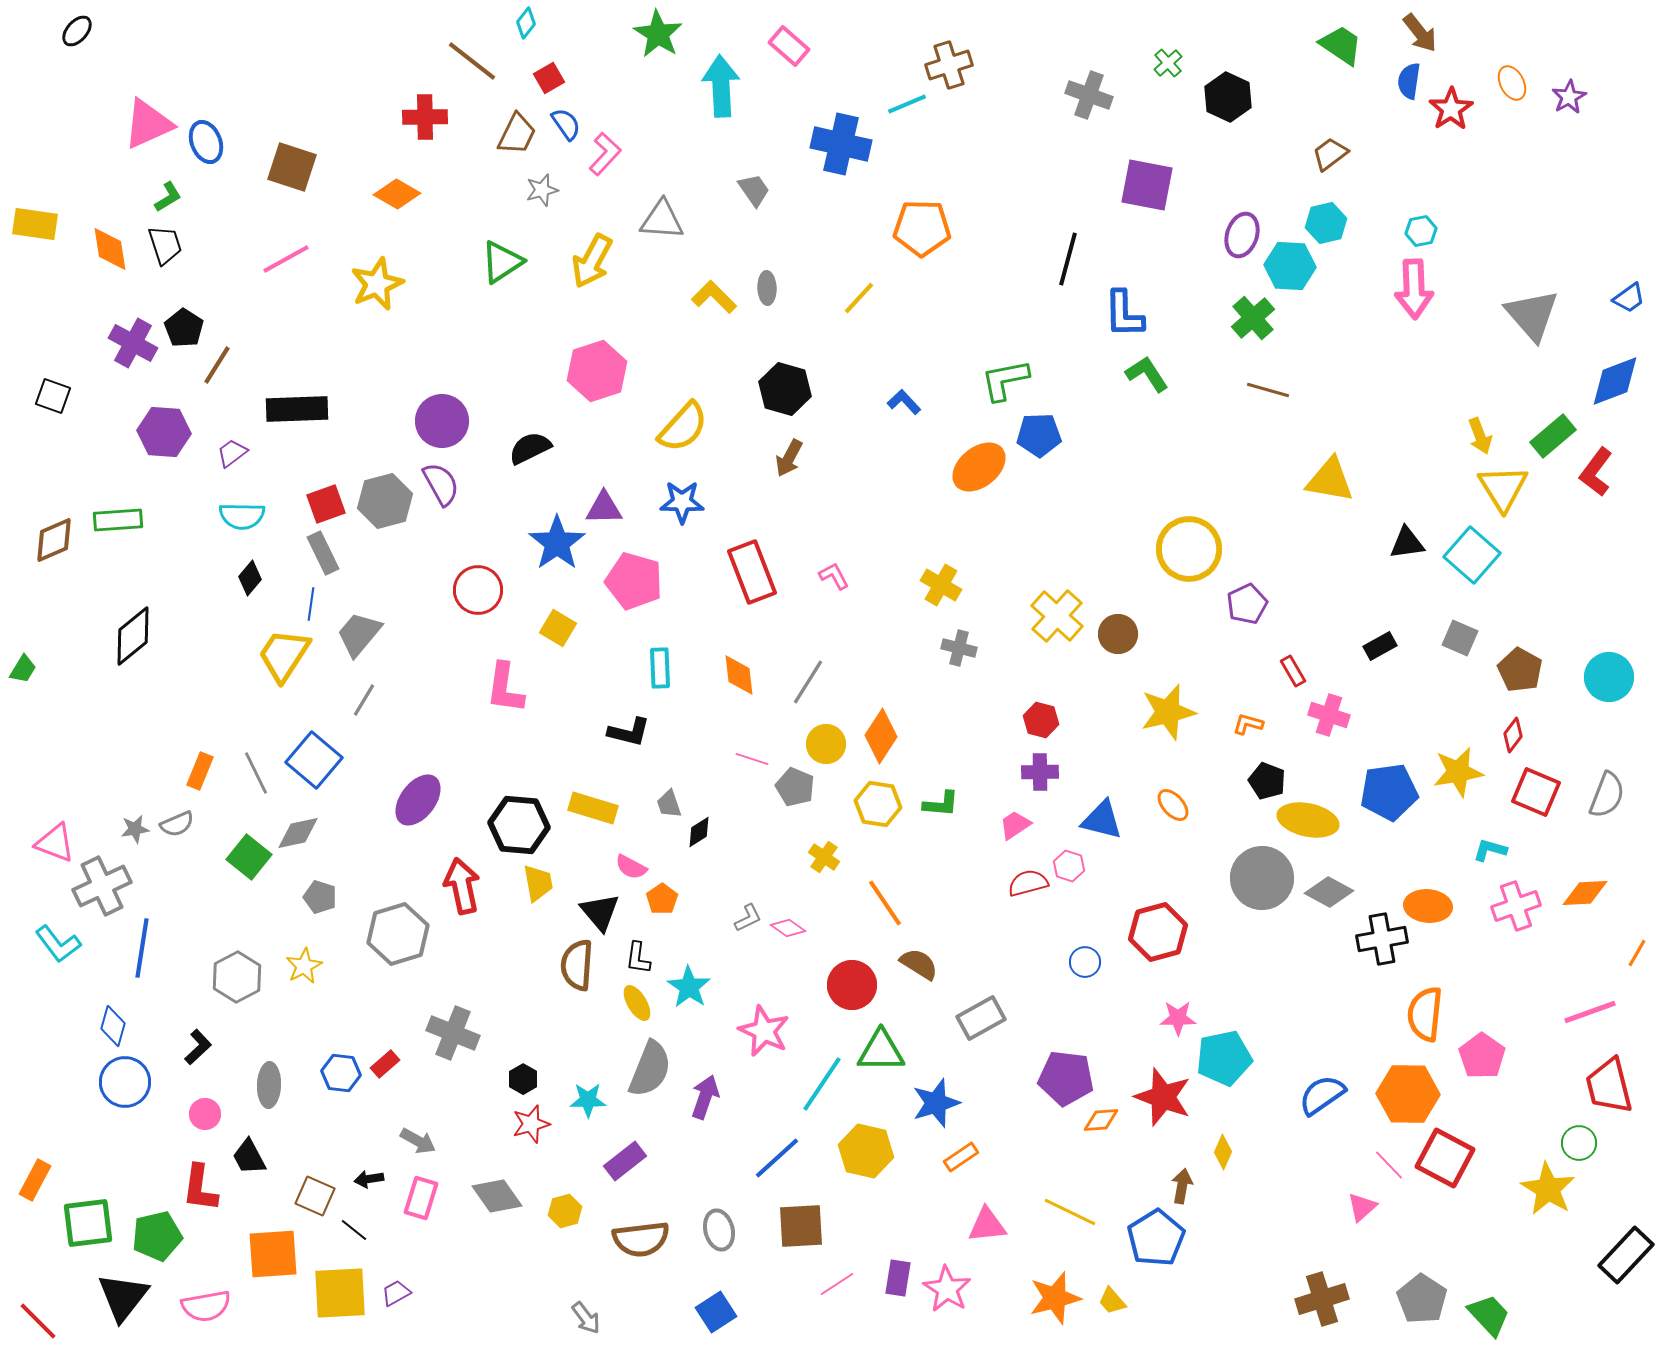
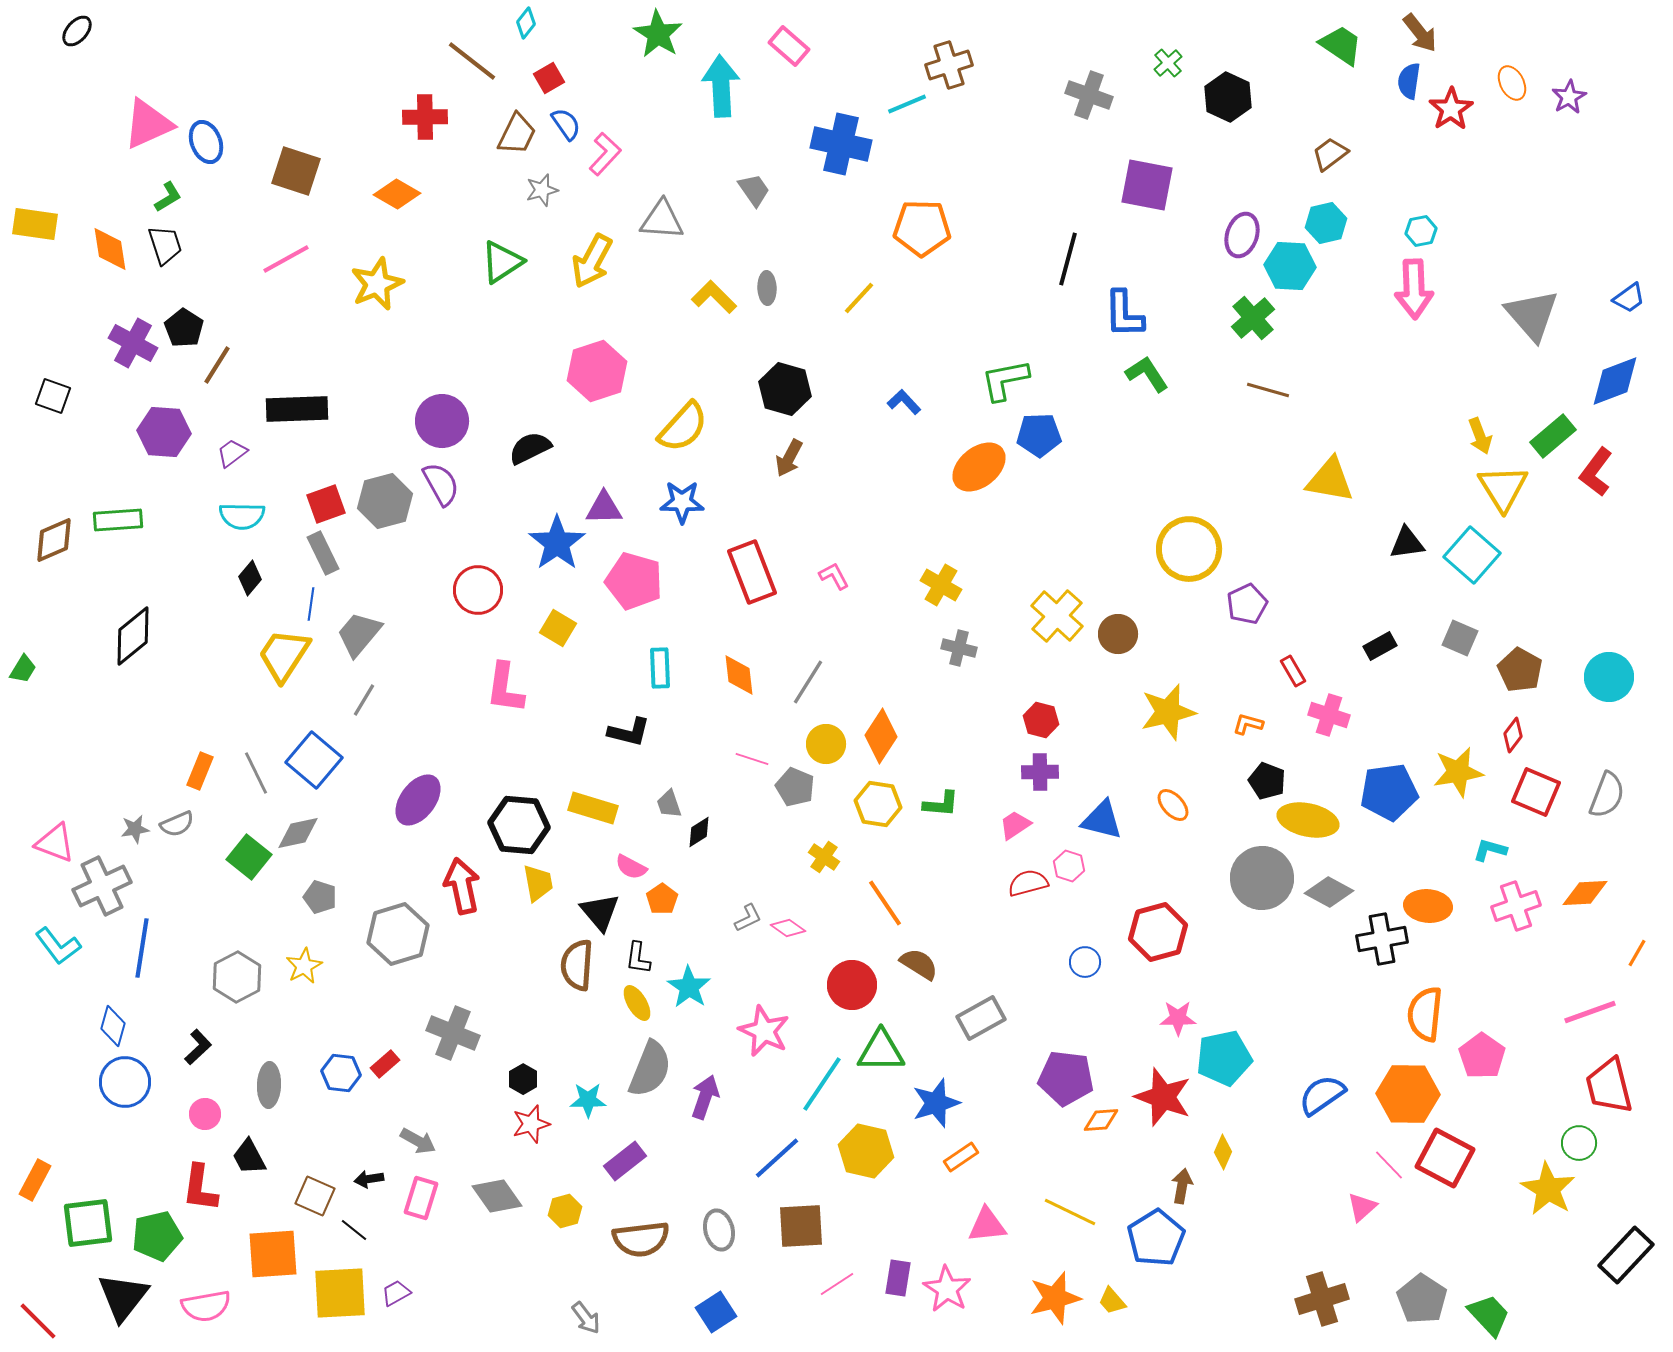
brown square at (292, 167): moved 4 px right, 4 px down
cyan L-shape at (58, 944): moved 2 px down
